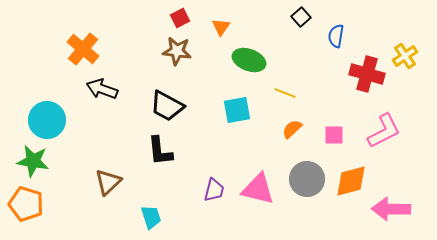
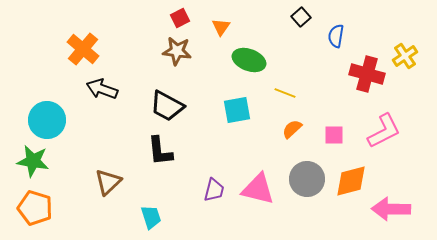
orange pentagon: moved 9 px right, 4 px down
